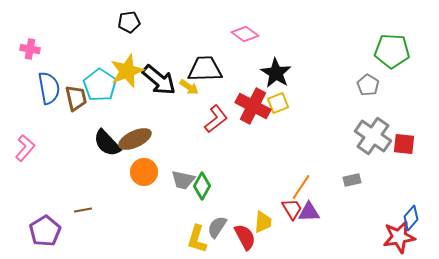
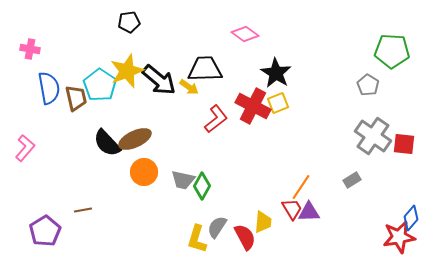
gray rectangle: rotated 18 degrees counterclockwise
